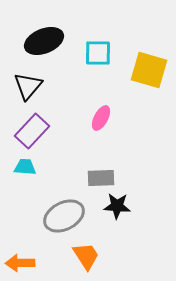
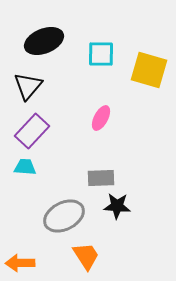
cyan square: moved 3 px right, 1 px down
